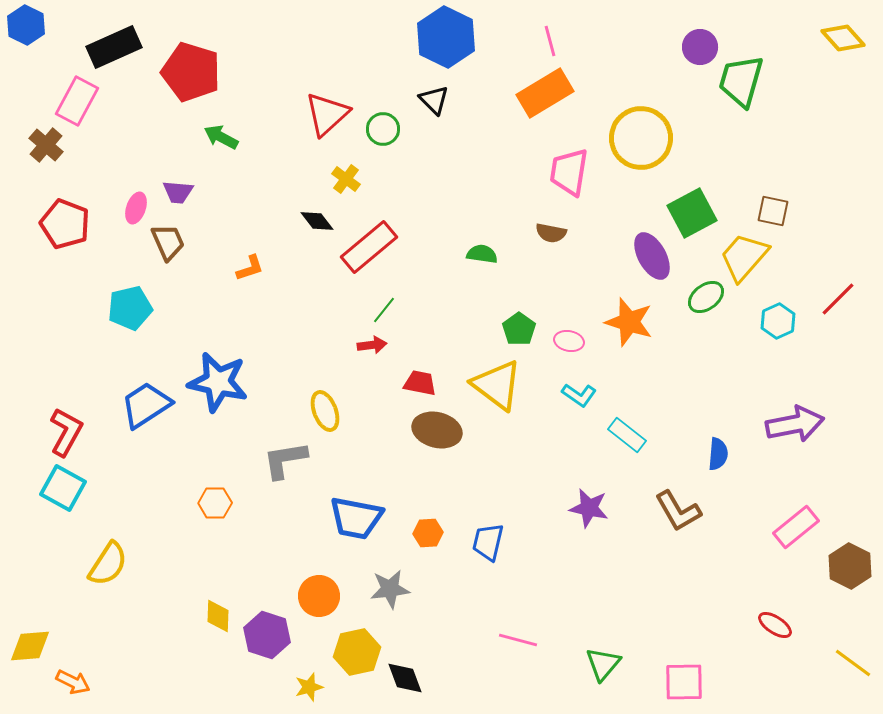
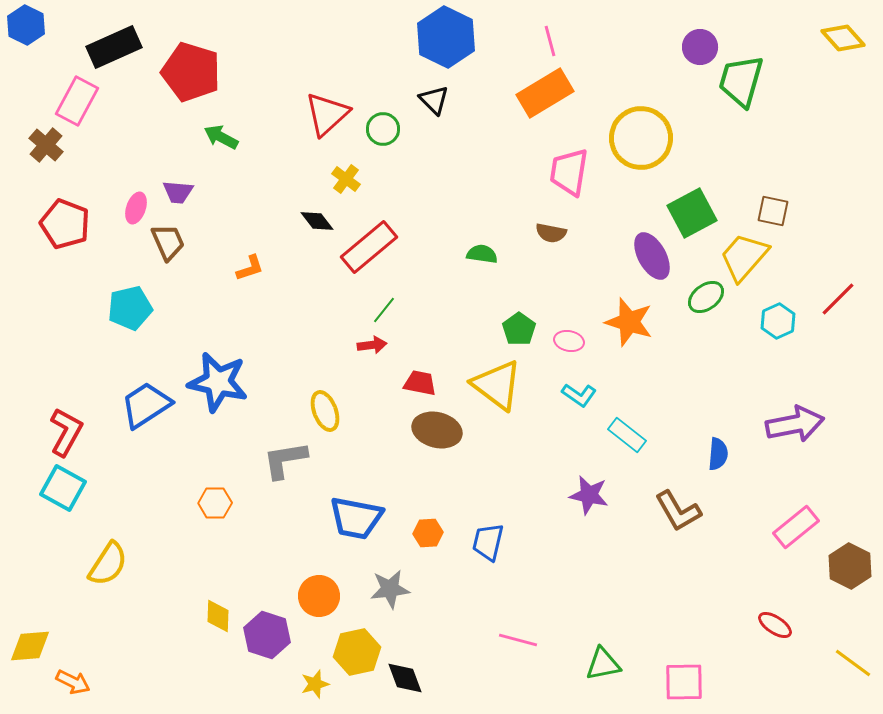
purple star at (589, 508): moved 13 px up
green triangle at (603, 664): rotated 39 degrees clockwise
yellow star at (309, 687): moved 6 px right, 3 px up
